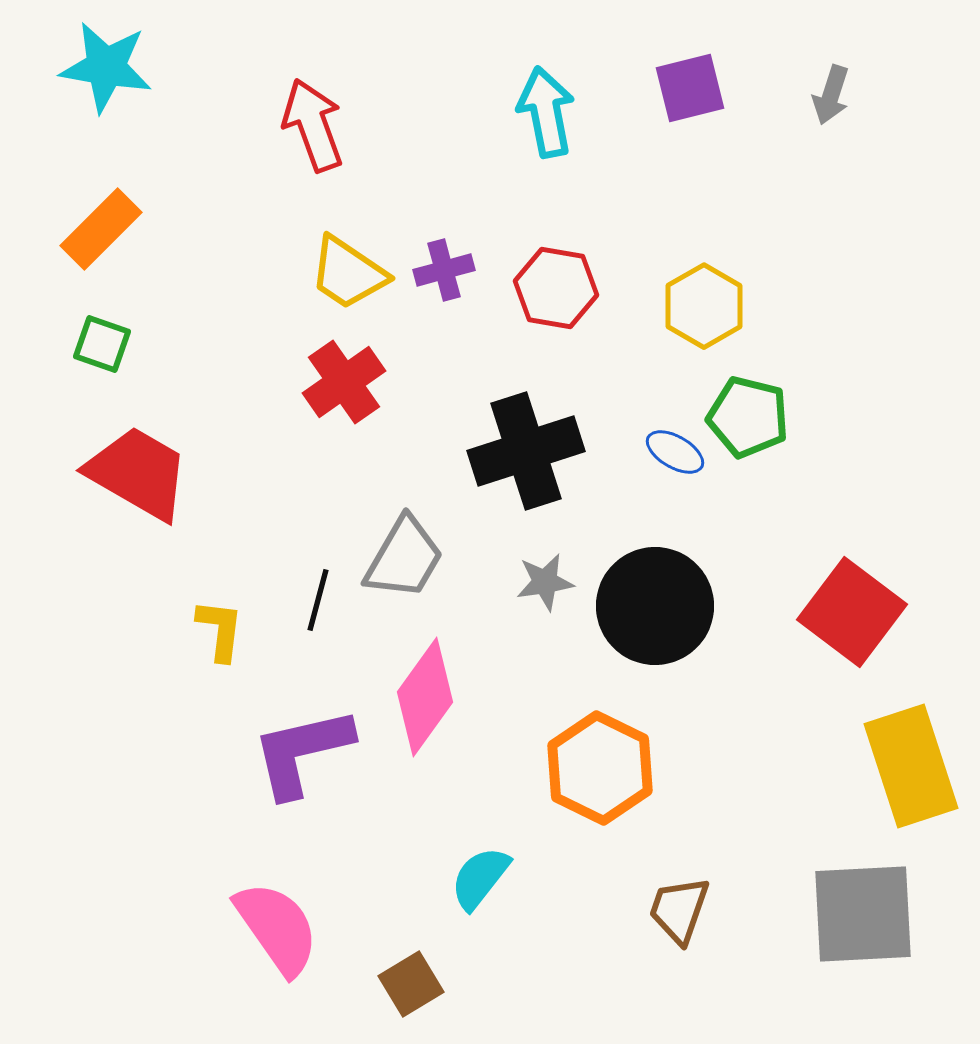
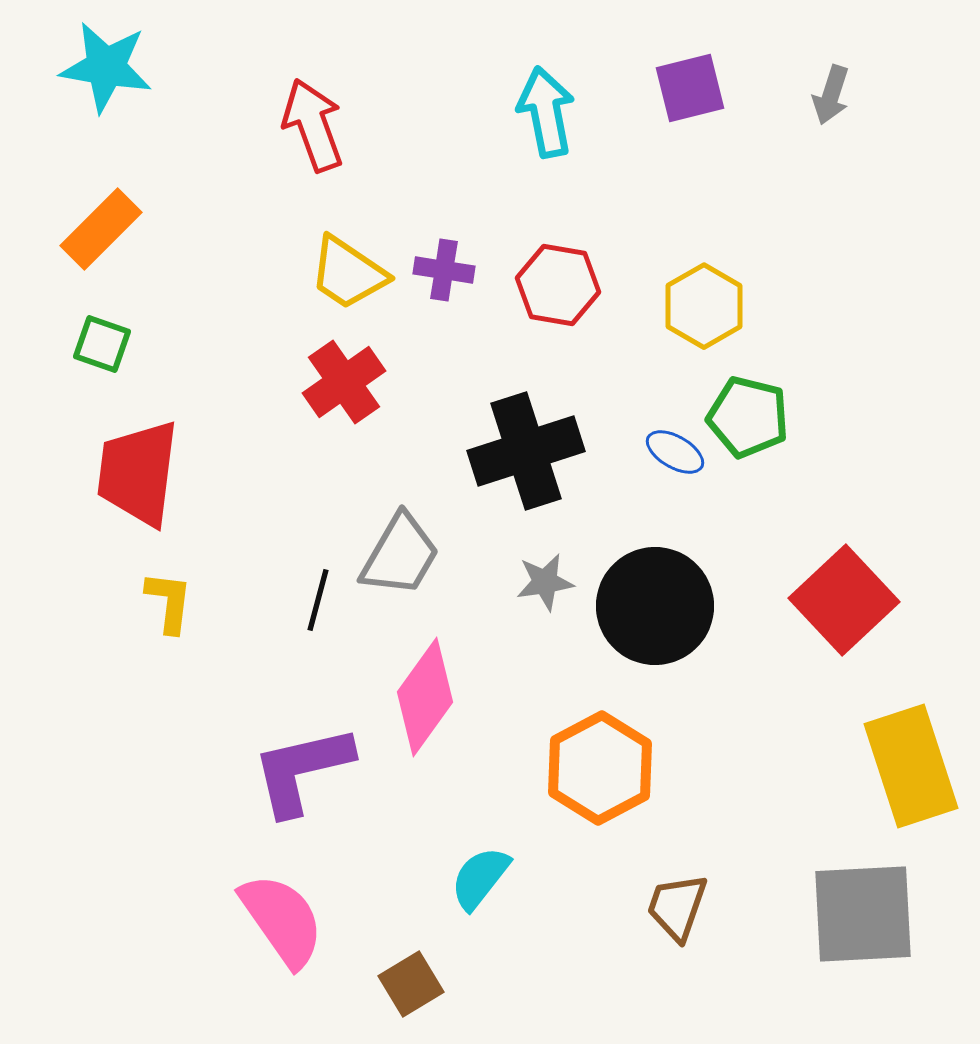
purple cross: rotated 24 degrees clockwise
red hexagon: moved 2 px right, 3 px up
red trapezoid: rotated 113 degrees counterclockwise
gray trapezoid: moved 4 px left, 3 px up
red square: moved 8 px left, 12 px up; rotated 10 degrees clockwise
yellow L-shape: moved 51 px left, 28 px up
purple L-shape: moved 18 px down
orange hexagon: rotated 6 degrees clockwise
brown trapezoid: moved 2 px left, 3 px up
pink semicircle: moved 5 px right, 8 px up
